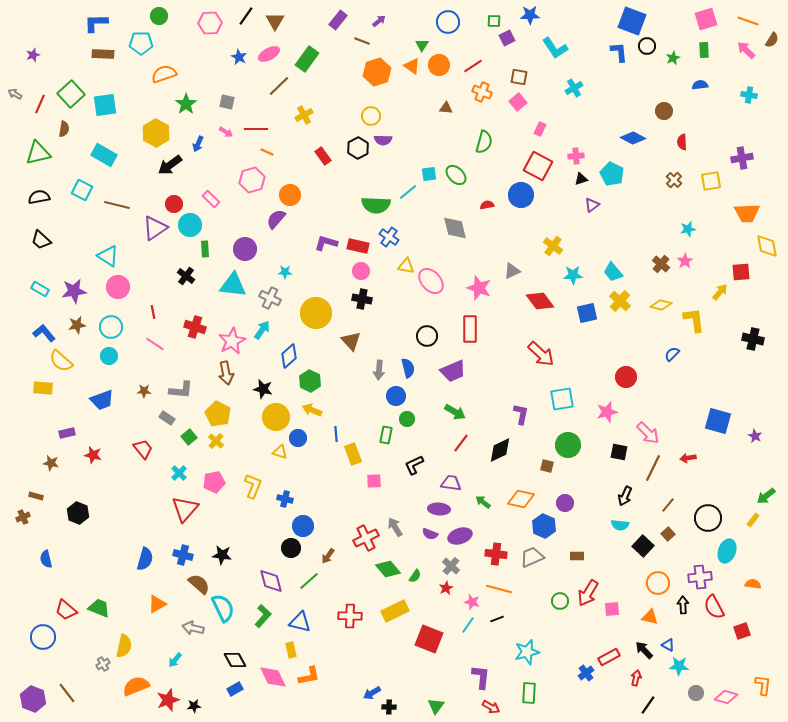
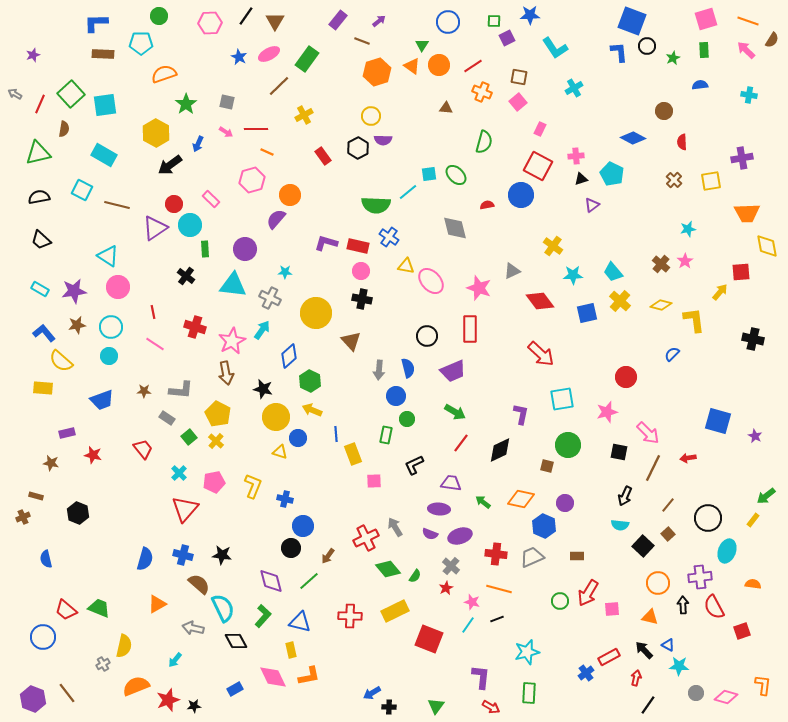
black diamond at (235, 660): moved 1 px right, 19 px up
